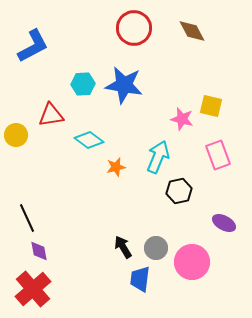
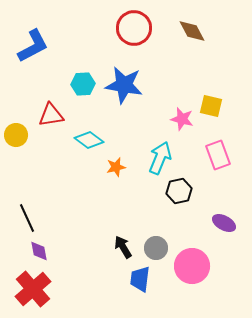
cyan arrow: moved 2 px right, 1 px down
pink circle: moved 4 px down
